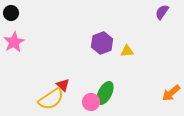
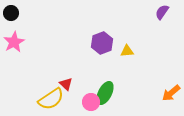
red triangle: moved 3 px right, 1 px up
